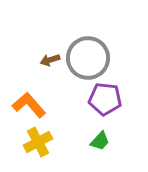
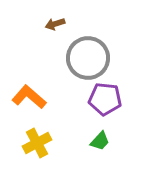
brown arrow: moved 5 px right, 36 px up
orange L-shape: moved 8 px up; rotated 8 degrees counterclockwise
yellow cross: moved 1 px left, 1 px down
